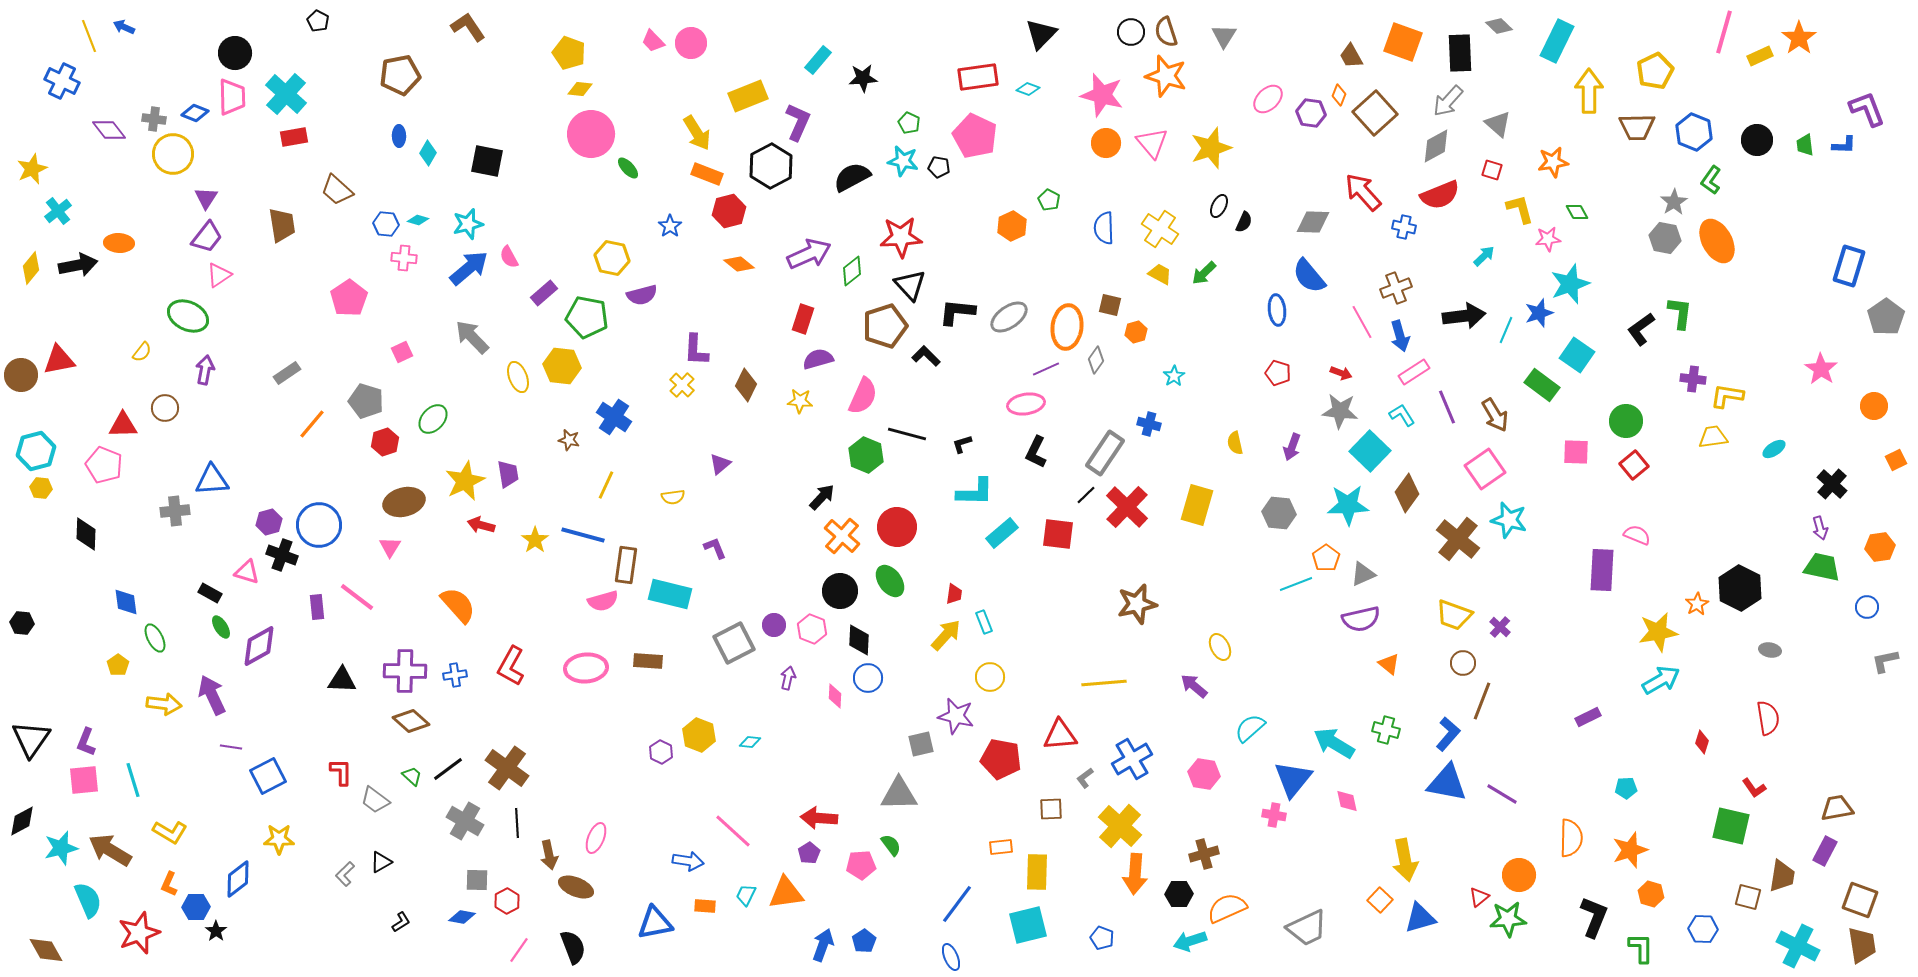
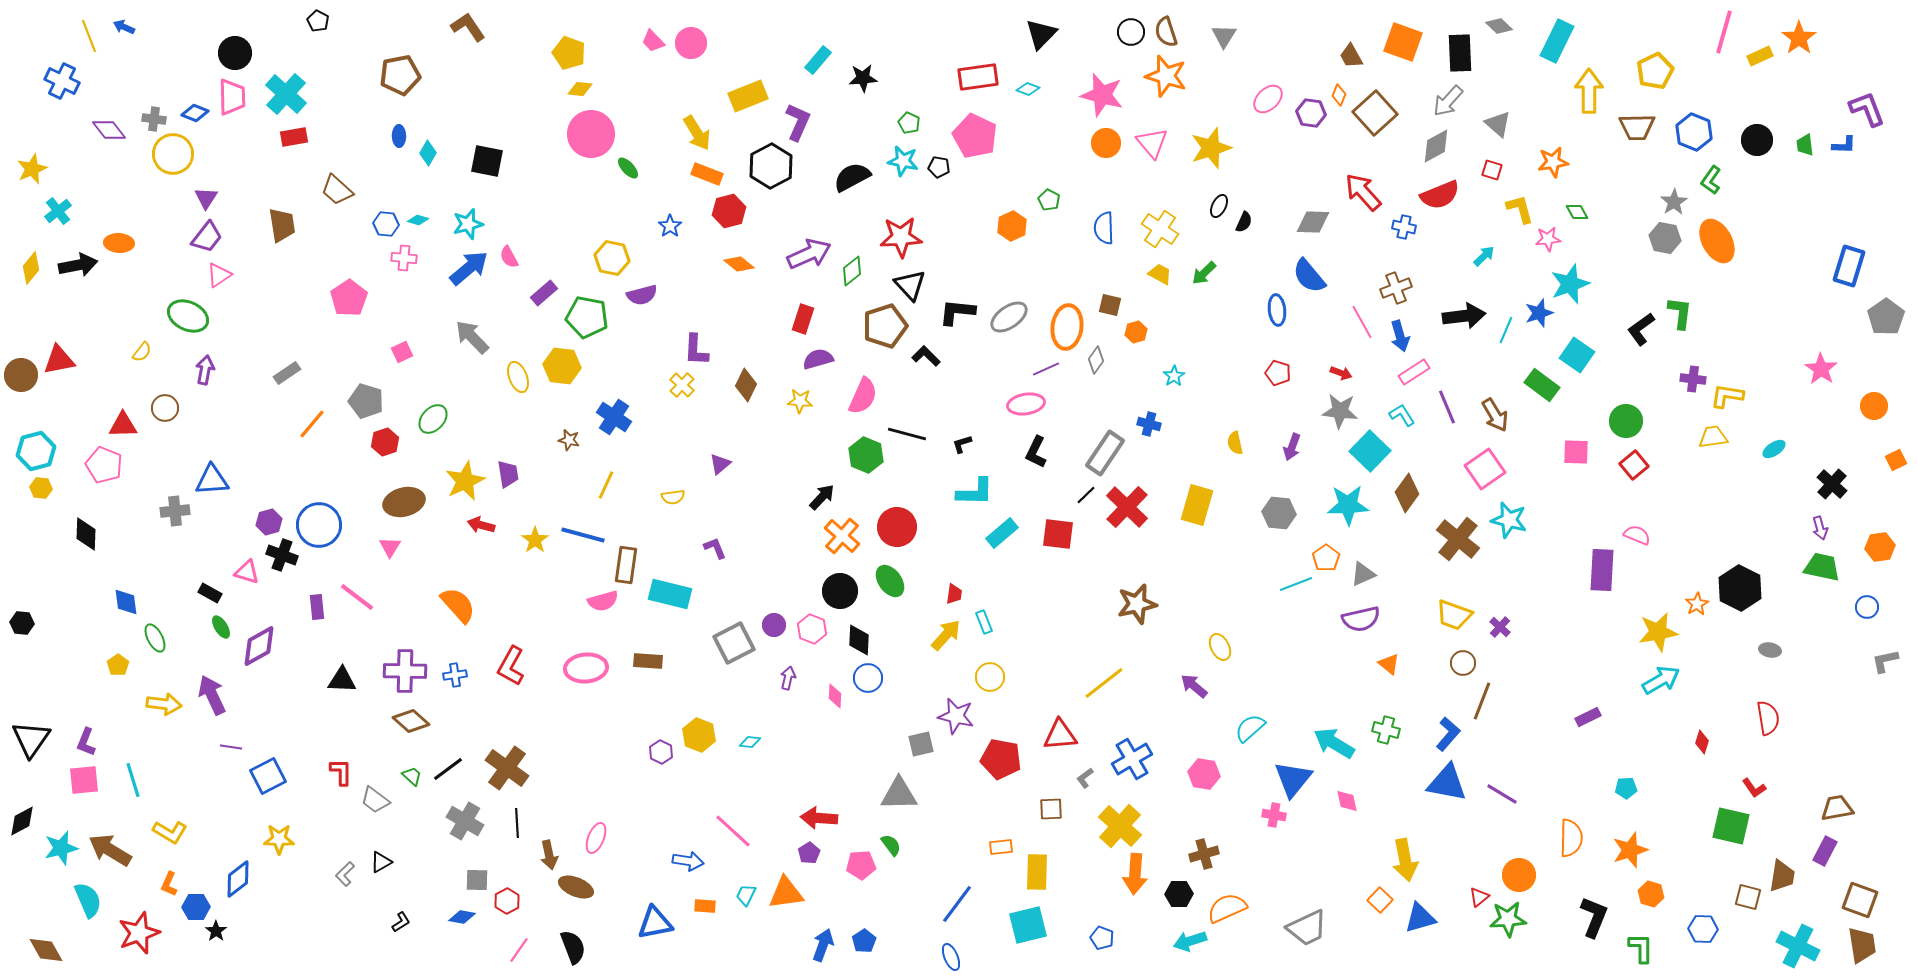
yellow line at (1104, 683): rotated 33 degrees counterclockwise
